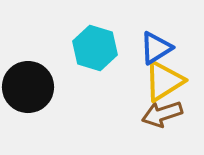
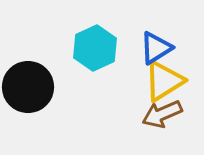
cyan hexagon: rotated 18 degrees clockwise
brown arrow: rotated 6 degrees counterclockwise
